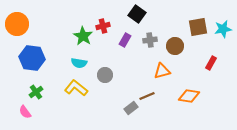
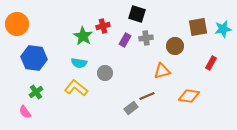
black square: rotated 18 degrees counterclockwise
gray cross: moved 4 px left, 2 px up
blue hexagon: moved 2 px right
gray circle: moved 2 px up
